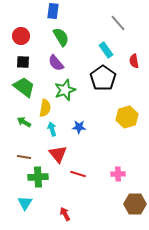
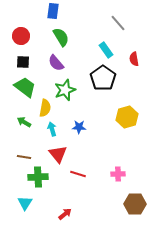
red semicircle: moved 2 px up
green trapezoid: moved 1 px right
red arrow: rotated 80 degrees clockwise
